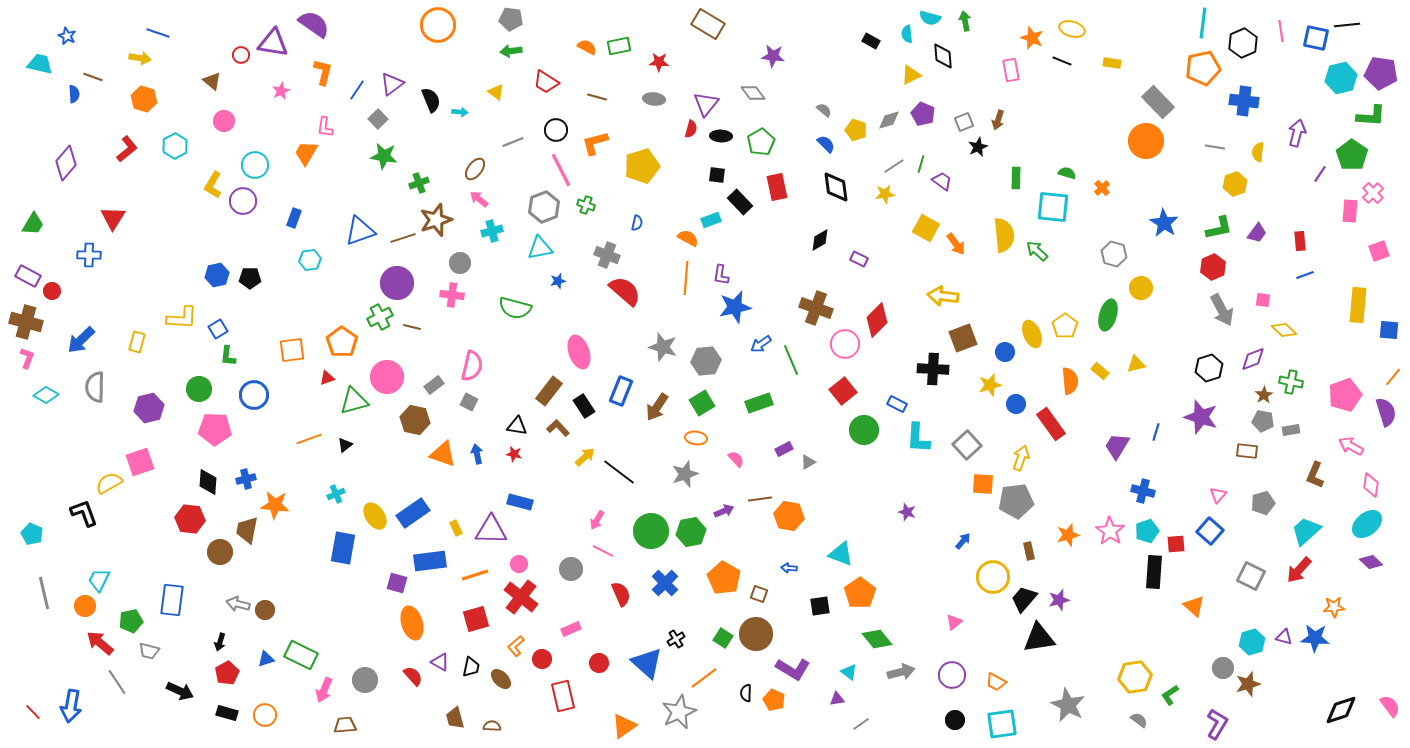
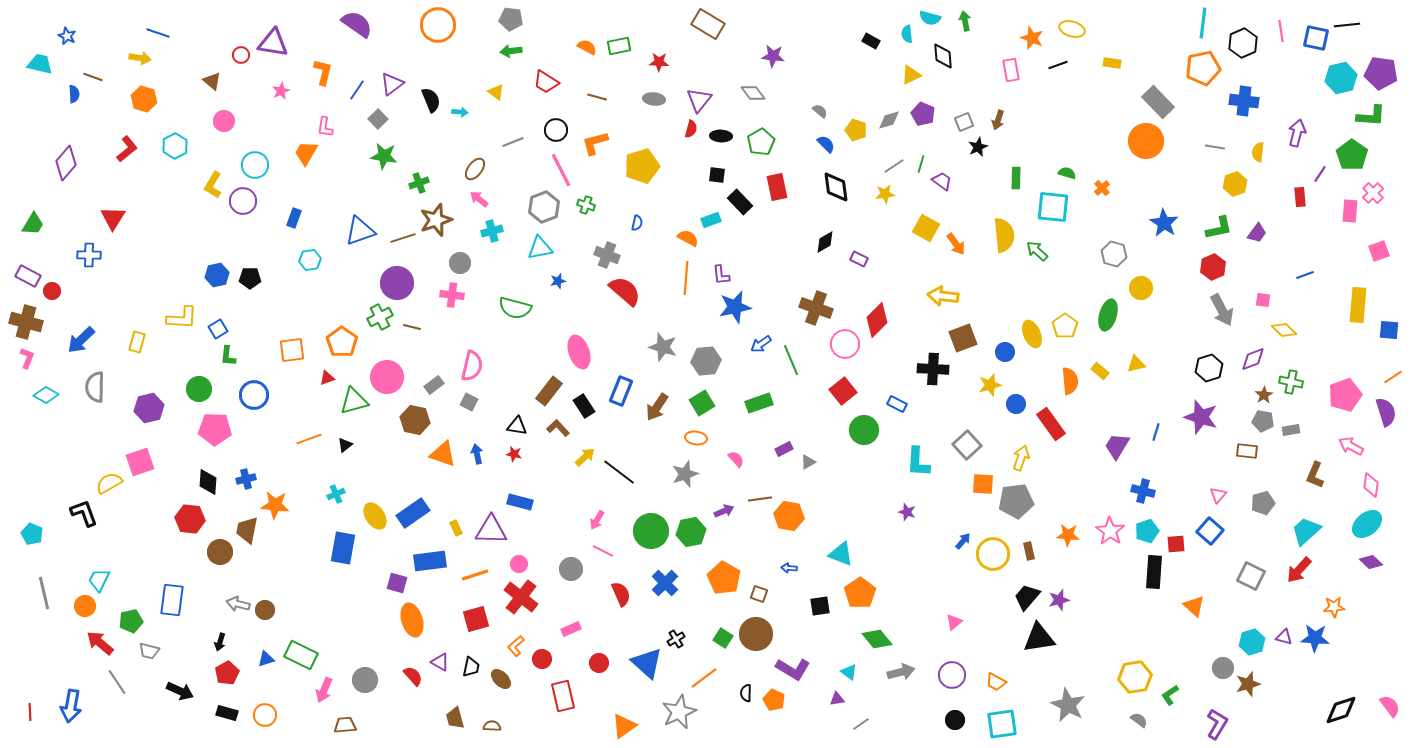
purple semicircle at (314, 24): moved 43 px right
black line at (1062, 61): moved 4 px left, 4 px down; rotated 42 degrees counterclockwise
purple triangle at (706, 104): moved 7 px left, 4 px up
gray semicircle at (824, 110): moved 4 px left, 1 px down
black diamond at (820, 240): moved 5 px right, 2 px down
red rectangle at (1300, 241): moved 44 px up
purple L-shape at (721, 275): rotated 15 degrees counterclockwise
orange line at (1393, 377): rotated 18 degrees clockwise
cyan L-shape at (918, 438): moved 24 px down
orange star at (1068, 535): rotated 20 degrees clockwise
yellow circle at (993, 577): moved 23 px up
black trapezoid at (1024, 599): moved 3 px right, 2 px up
orange ellipse at (412, 623): moved 3 px up
red line at (33, 712): moved 3 px left; rotated 42 degrees clockwise
